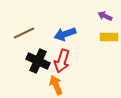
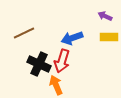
blue arrow: moved 7 px right, 4 px down
black cross: moved 1 px right, 3 px down
